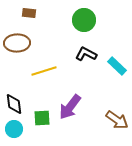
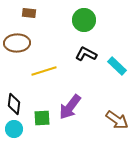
black diamond: rotated 15 degrees clockwise
